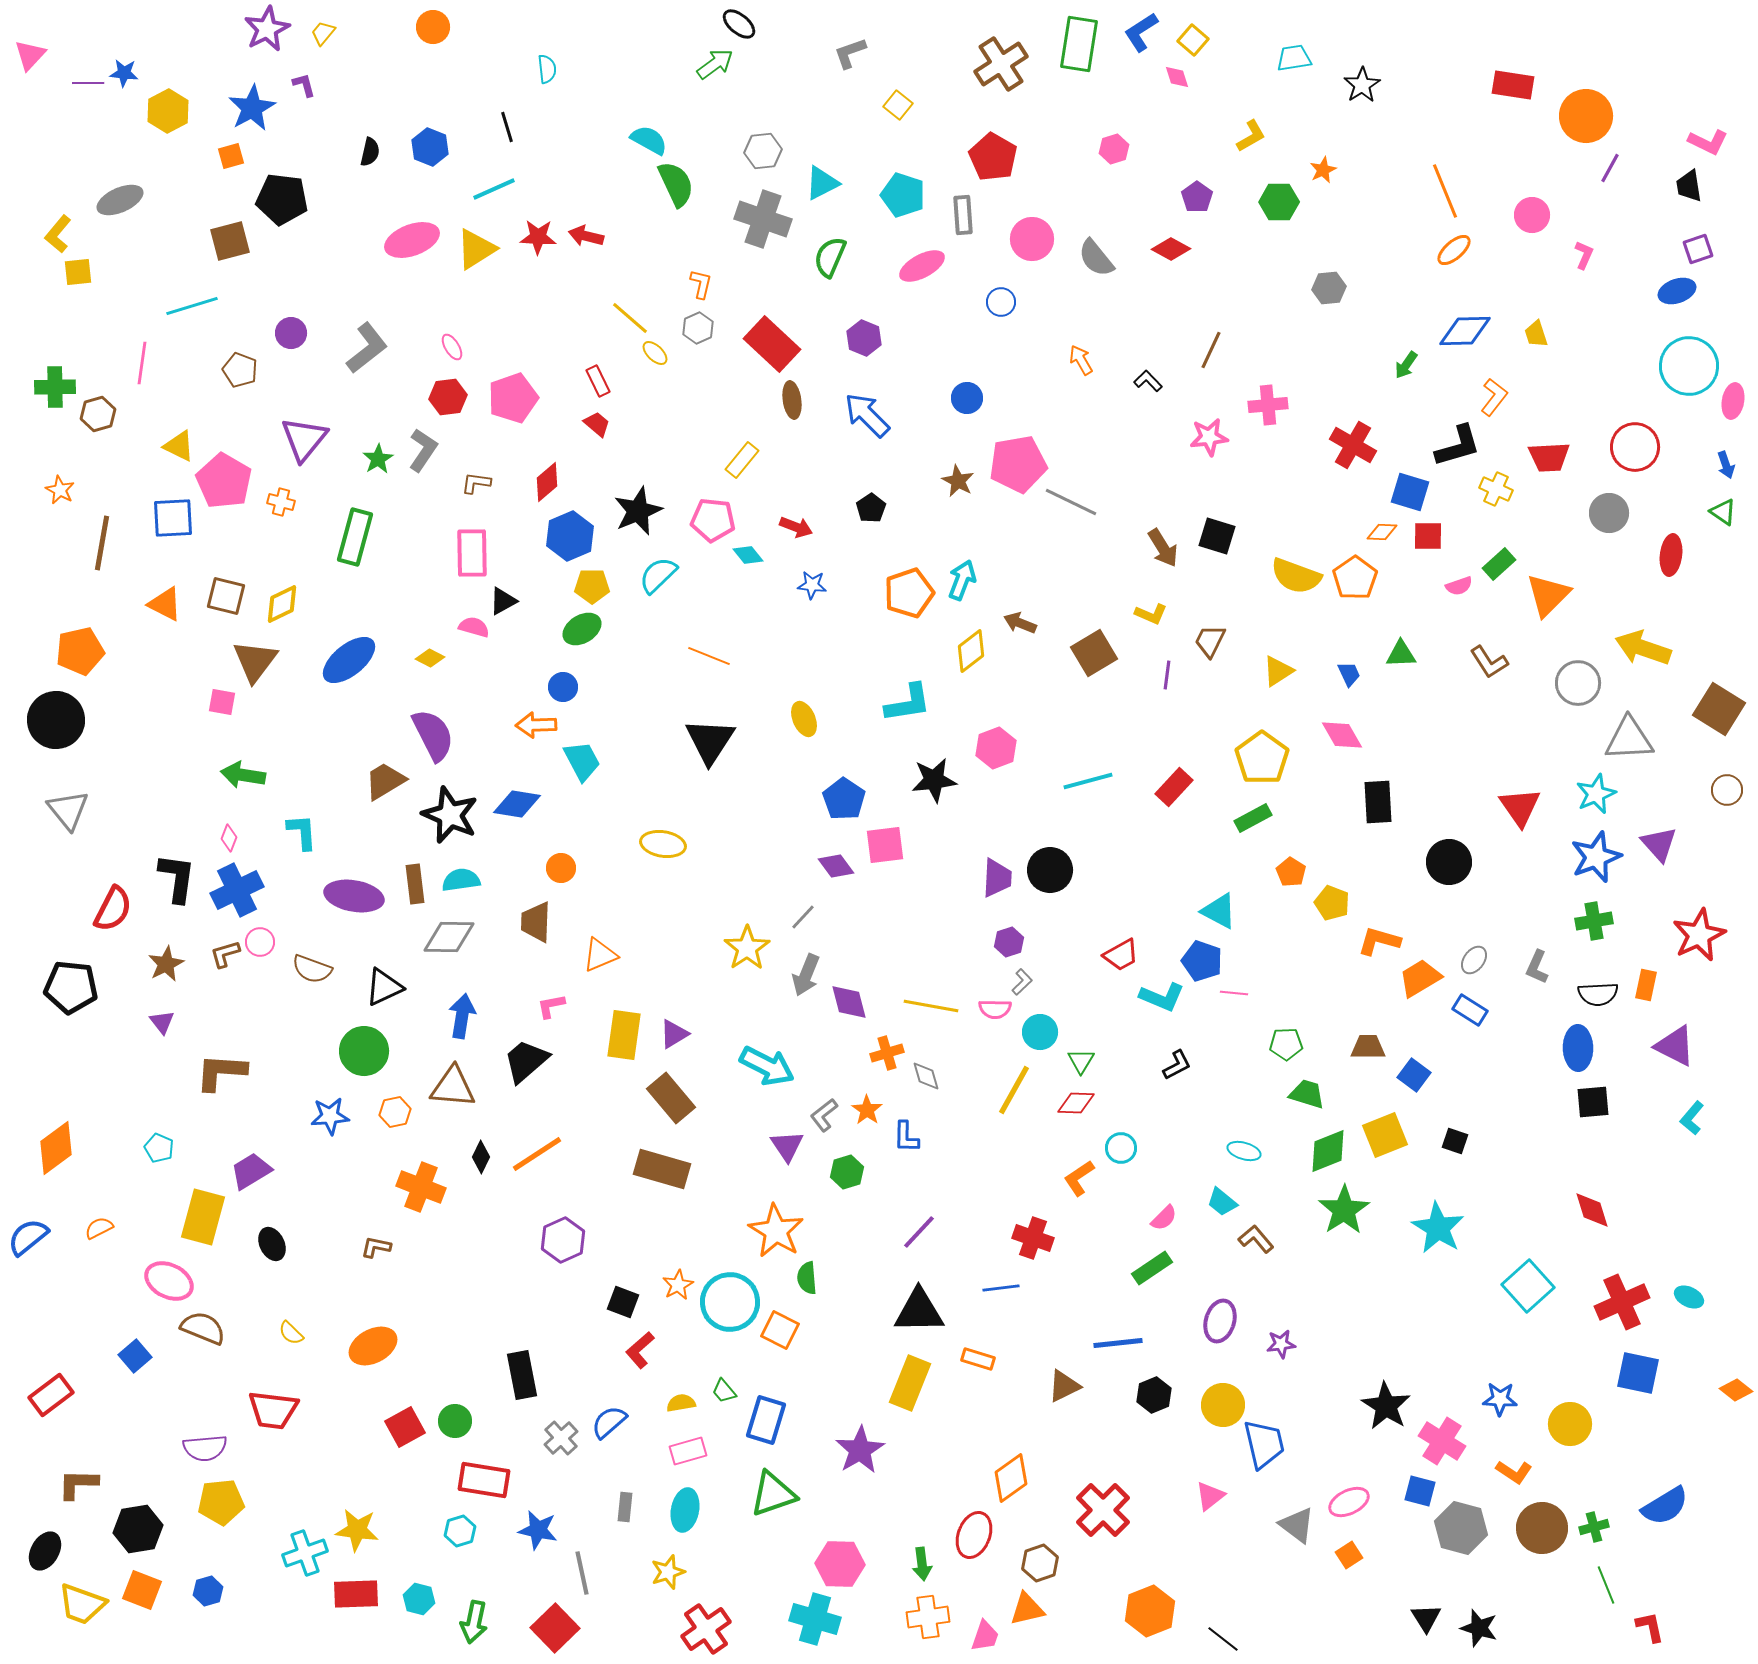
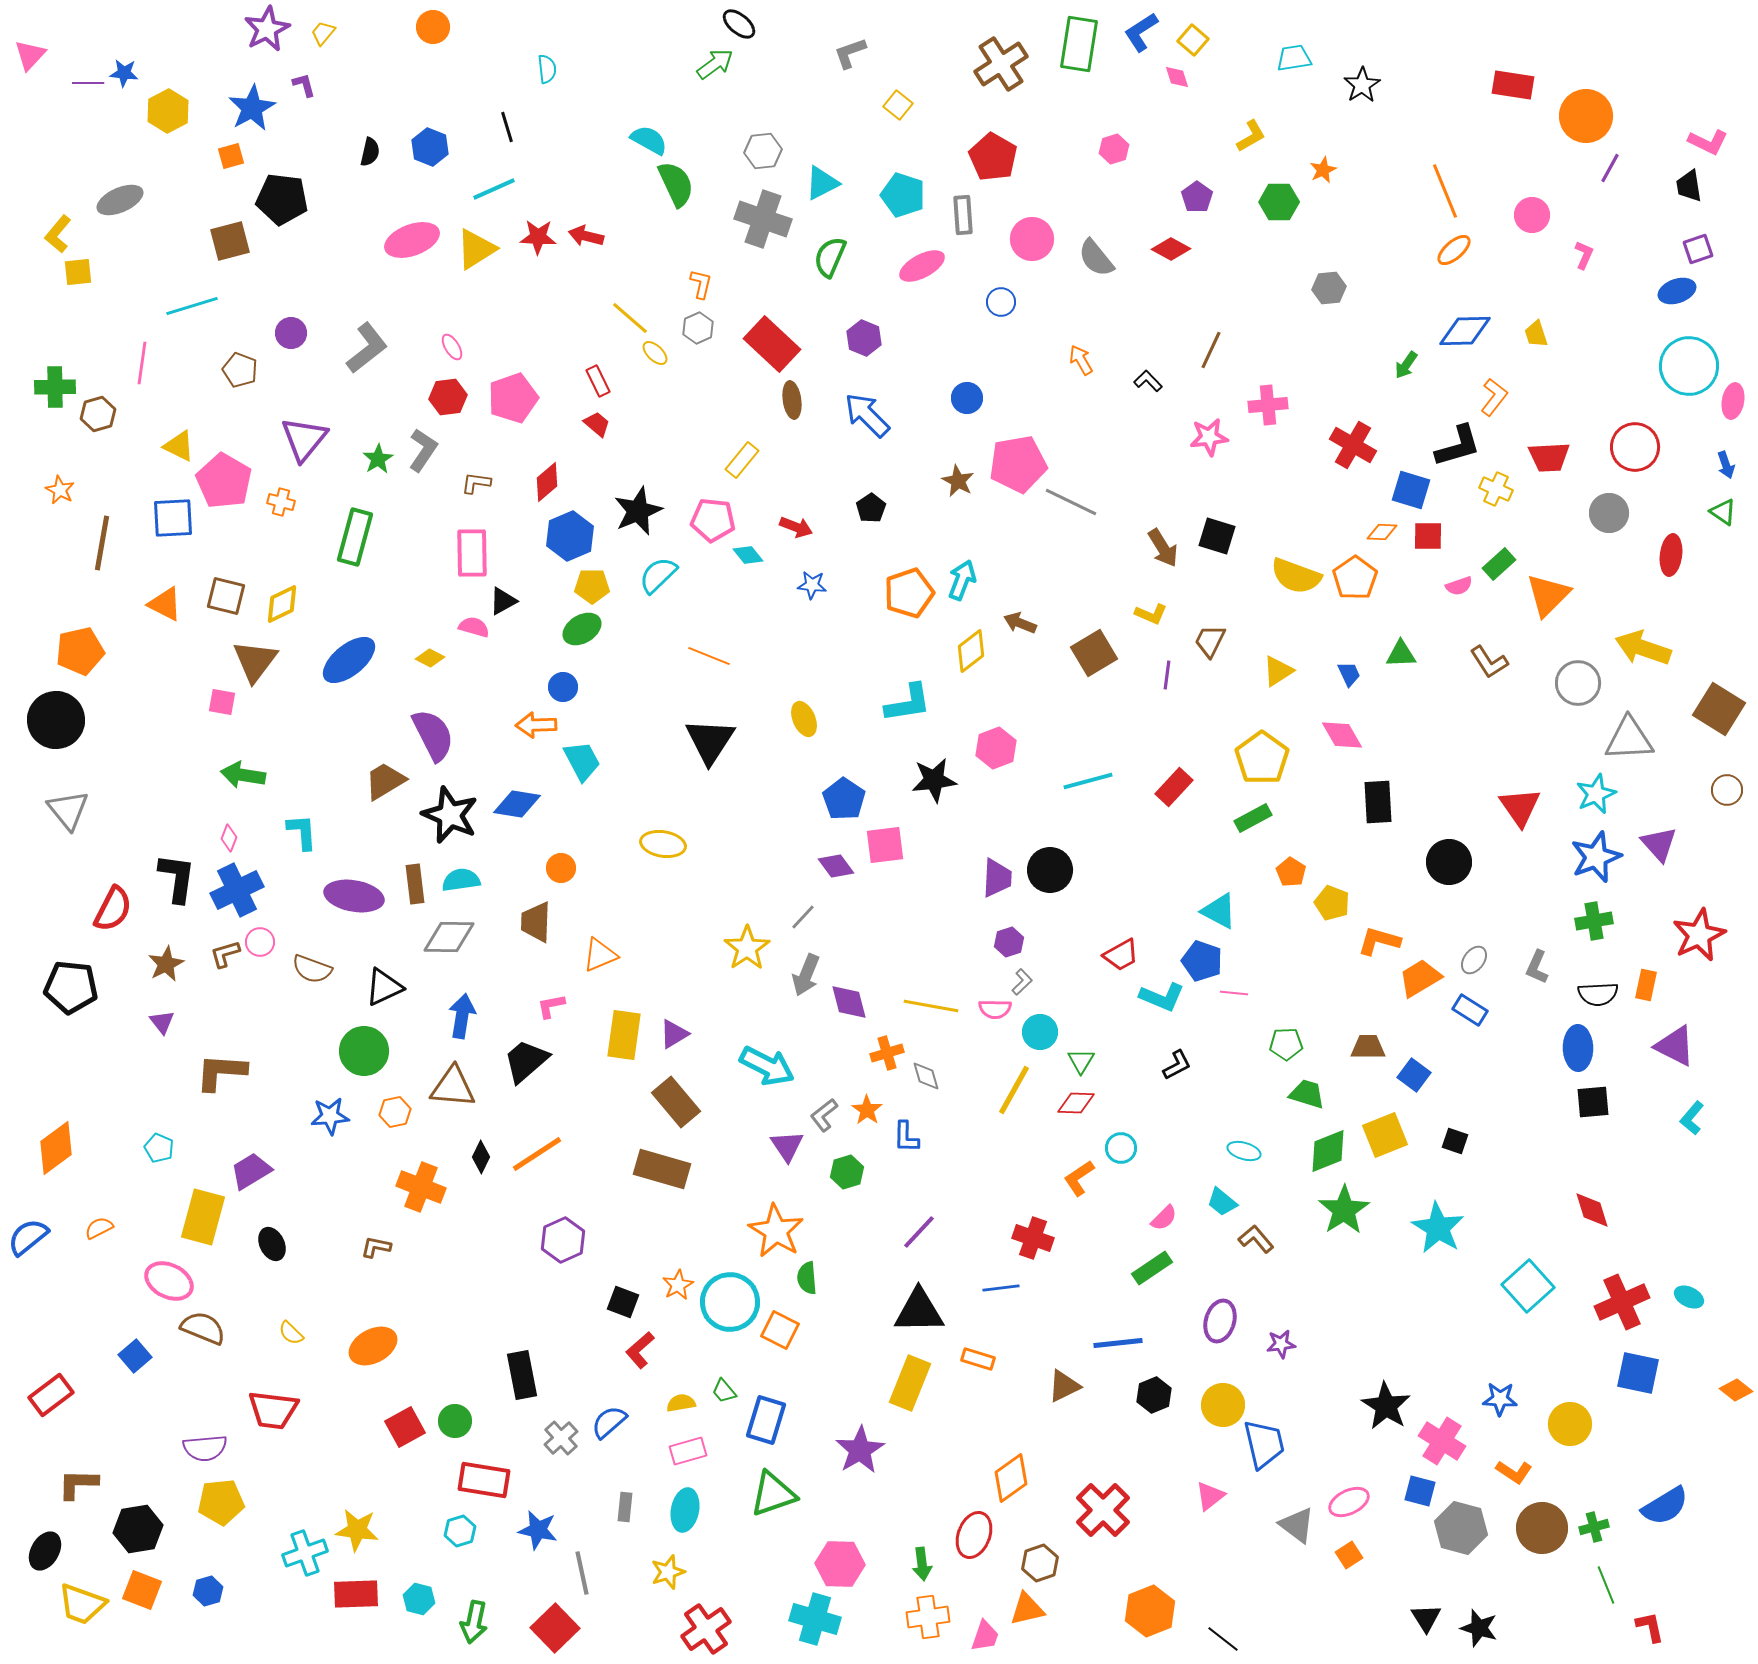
blue square at (1410, 492): moved 1 px right, 2 px up
brown rectangle at (671, 1098): moved 5 px right, 4 px down
